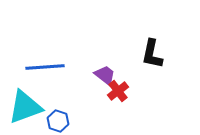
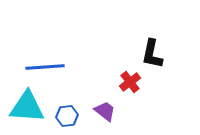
purple trapezoid: moved 36 px down
red cross: moved 12 px right, 9 px up
cyan triangle: moved 2 px right; rotated 24 degrees clockwise
blue hexagon: moved 9 px right, 5 px up; rotated 25 degrees counterclockwise
